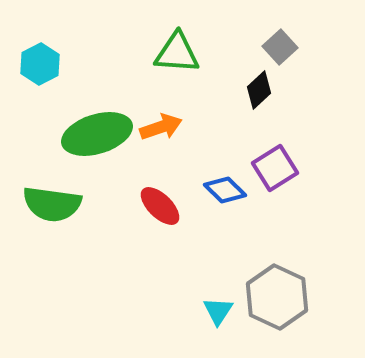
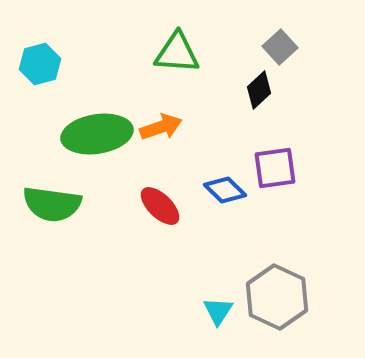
cyan hexagon: rotated 12 degrees clockwise
green ellipse: rotated 8 degrees clockwise
purple square: rotated 24 degrees clockwise
